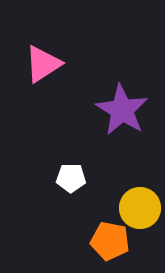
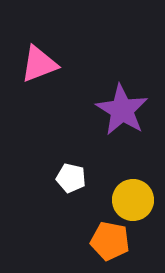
pink triangle: moved 4 px left; rotated 12 degrees clockwise
white pentagon: rotated 12 degrees clockwise
yellow circle: moved 7 px left, 8 px up
